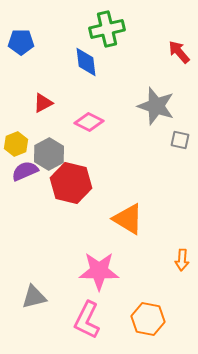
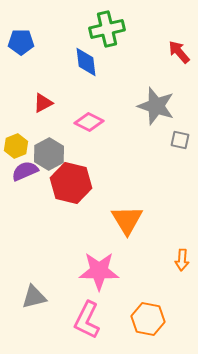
yellow hexagon: moved 2 px down
orange triangle: moved 1 px left, 1 px down; rotated 28 degrees clockwise
